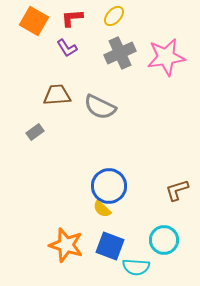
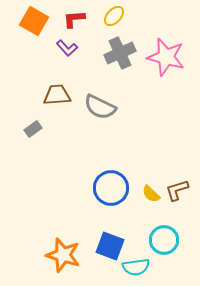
red L-shape: moved 2 px right, 1 px down
purple L-shape: rotated 10 degrees counterclockwise
pink star: rotated 24 degrees clockwise
gray rectangle: moved 2 px left, 3 px up
blue circle: moved 2 px right, 2 px down
yellow semicircle: moved 49 px right, 15 px up
orange star: moved 3 px left, 10 px down
cyan semicircle: rotated 12 degrees counterclockwise
